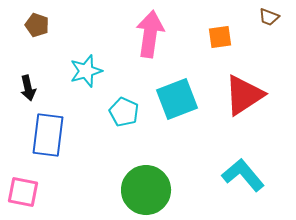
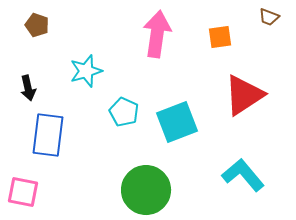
pink arrow: moved 7 px right
cyan square: moved 23 px down
